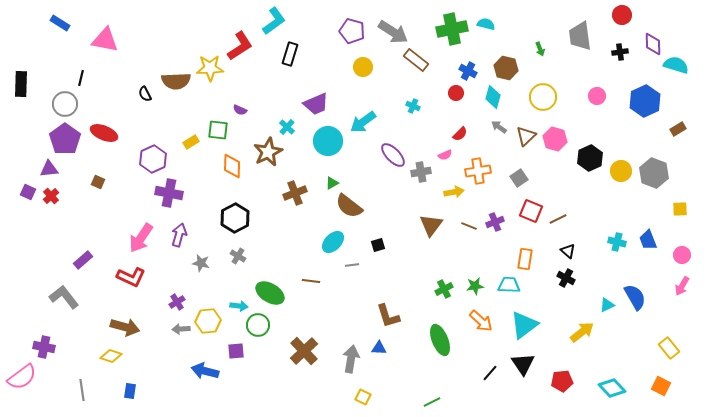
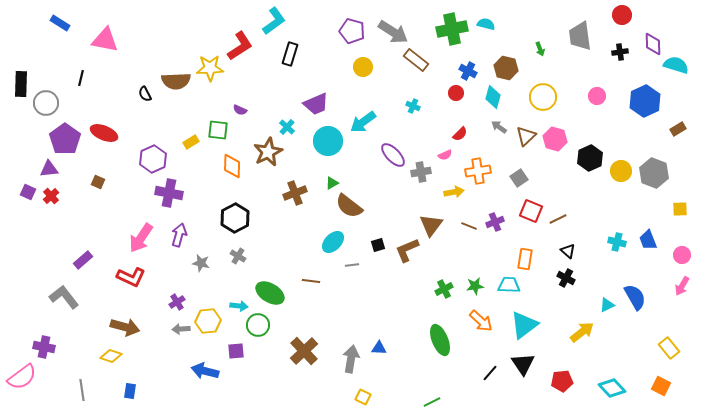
gray circle at (65, 104): moved 19 px left, 1 px up
brown L-shape at (388, 316): moved 19 px right, 66 px up; rotated 84 degrees clockwise
